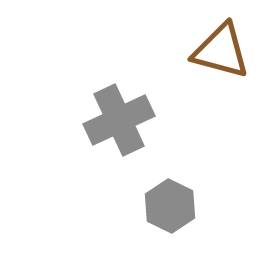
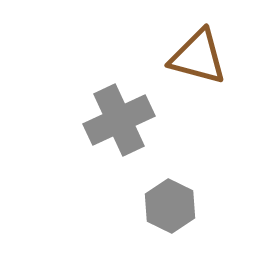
brown triangle: moved 23 px left, 6 px down
